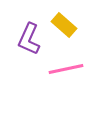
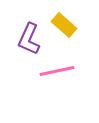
pink line: moved 9 px left, 2 px down
